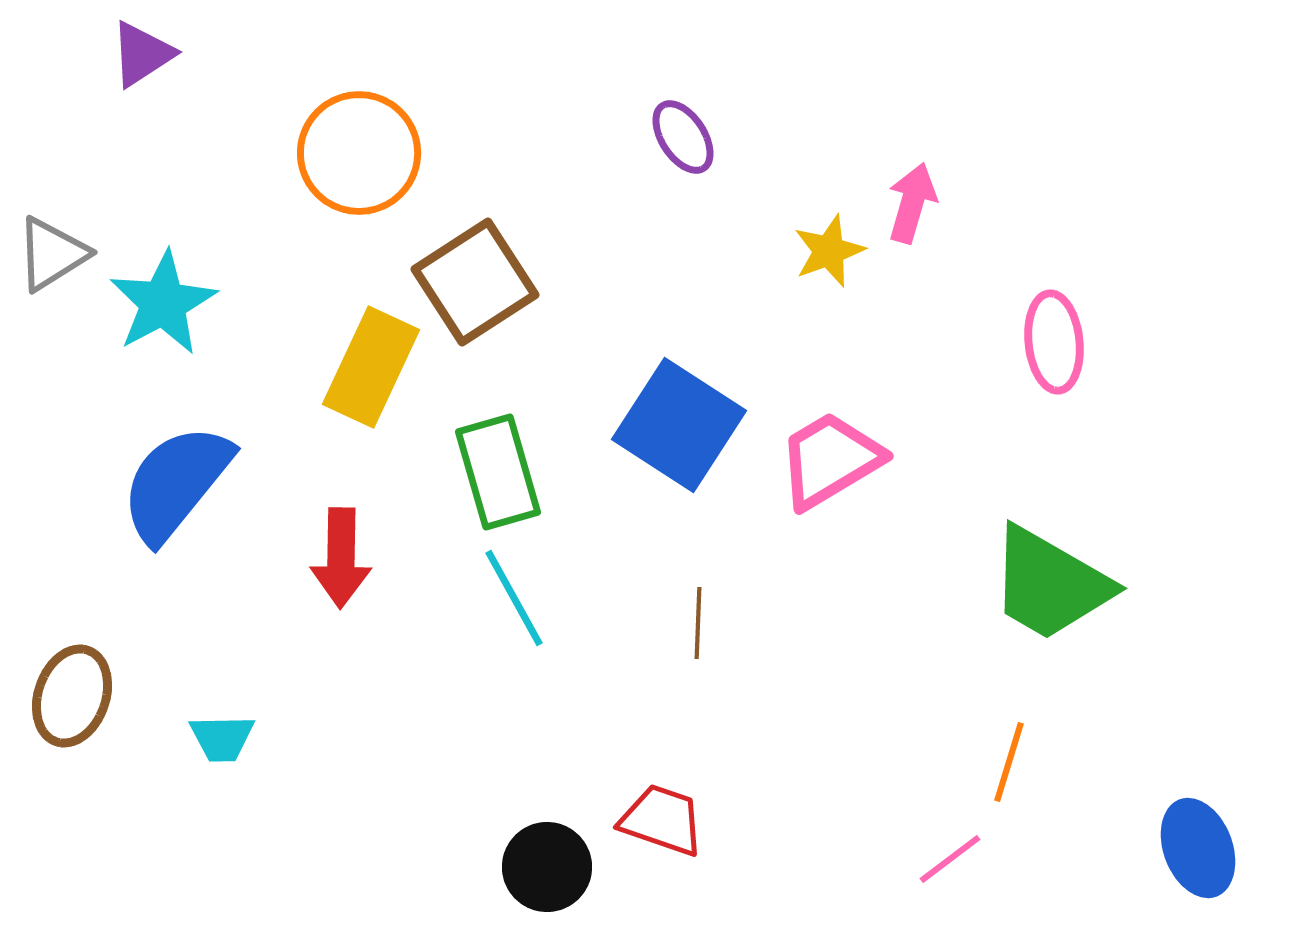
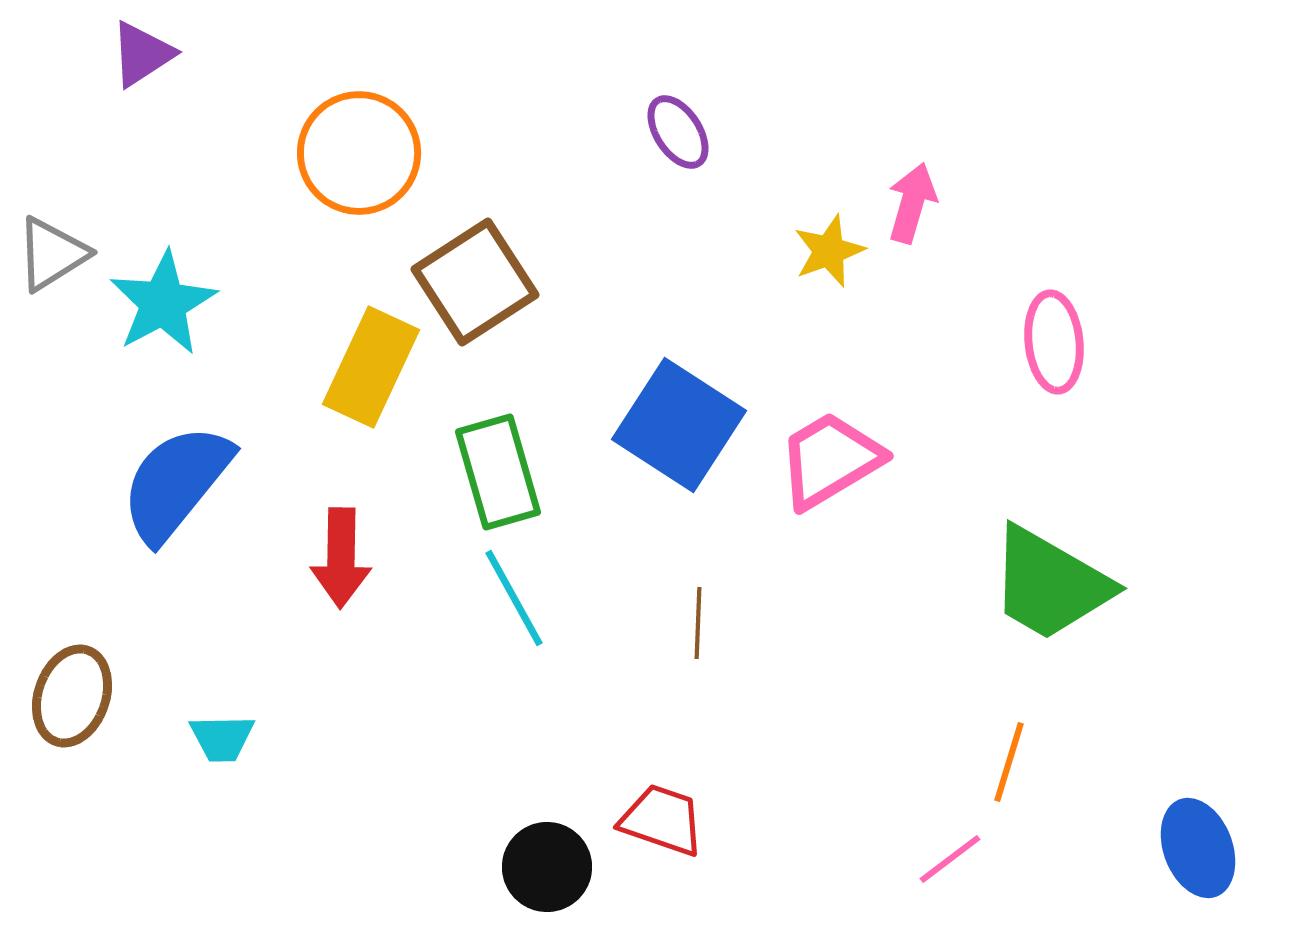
purple ellipse: moved 5 px left, 5 px up
